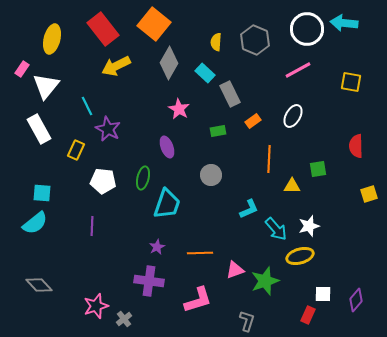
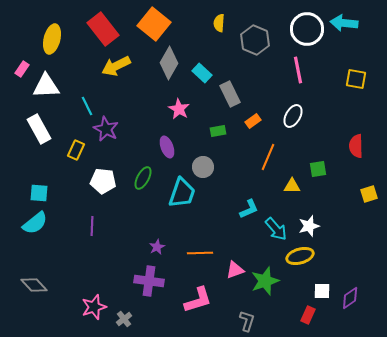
yellow semicircle at (216, 42): moved 3 px right, 19 px up
pink line at (298, 70): rotated 72 degrees counterclockwise
cyan rectangle at (205, 73): moved 3 px left
yellow square at (351, 82): moved 5 px right, 3 px up
white triangle at (46, 86): rotated 48 degrees clockwise
purple star at (108, 129): moved 2 px left
orange line at (269, 159): moved 1 px left, 2 px up; rotated 20 degrees clockwise
gray circle at (211, 175): moved 8 px left, 8 px up
green ellipse at (143, 178): rotated 15 degrees clockwise
cyan square at (42, 193): moved 3 px left
cyan trapezoid at (167, 204): moved 15 px right, 11 px up
gray diamond at (39, 285): moved 5 px left
white square at (323, 294): moved 1 px left, 3 px up
purple diamond at (356, 300): moved 6 px left, 2 px up; rotated 15 degrees clockwise
pink star at (96, 306): moved 2 px left, 1 px down
